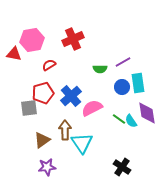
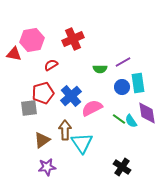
red semicircle: moved 2 px right
